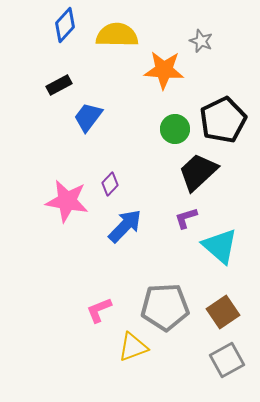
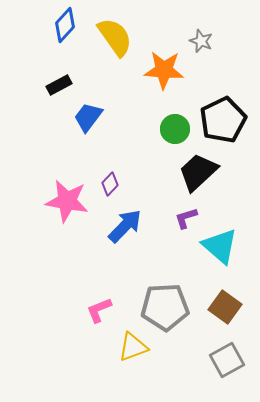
yellow semicircle: moved 2 px left, 2 px down; rotated 54 degrees clockwise
brown square: moved 2 px right, 5 px up; rotated 20 degrees counterclockwise
